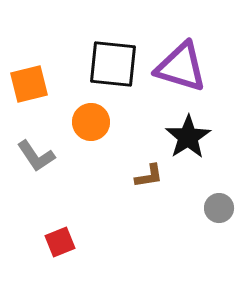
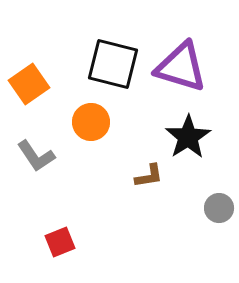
black square: rotated 8 degrees clockwise
orange square: rotated 21 degrees counterclockwise
